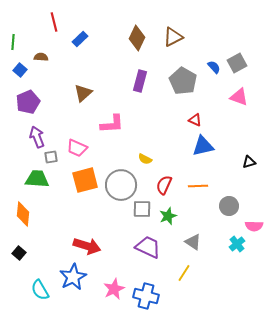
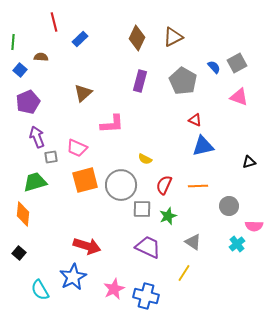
green trapezoid at (37, 179): moved 2 px left, 3 px down; rotated 20 degrees counterclockwise
